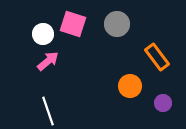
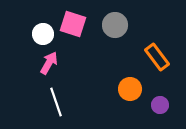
gray circle: moved 2 px left, 1 px down
pink arrow: moved 1 px right, 2 px down; rotated 20 degrees counterclockwise
orange circle: moved 3 px down
purple circle: moved 3 px left, 2 px down
white line: moved 8 px right, 9 px up
